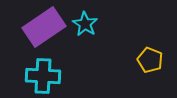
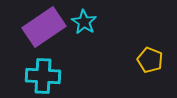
cyan star: moved 1 px left, 2 px up
